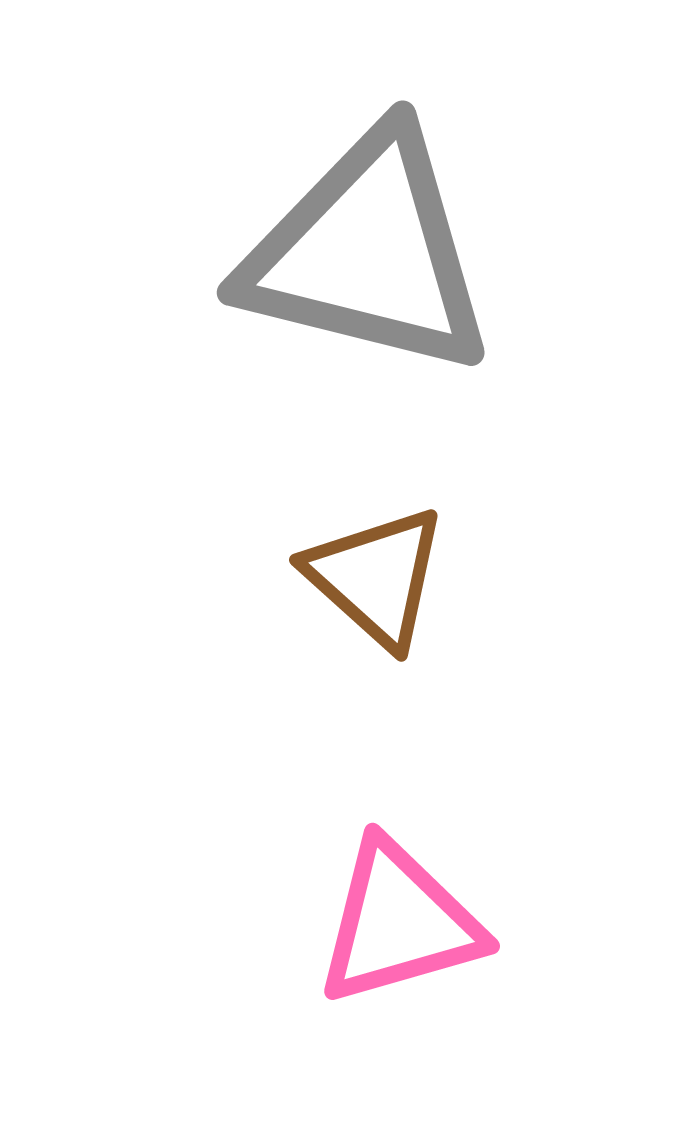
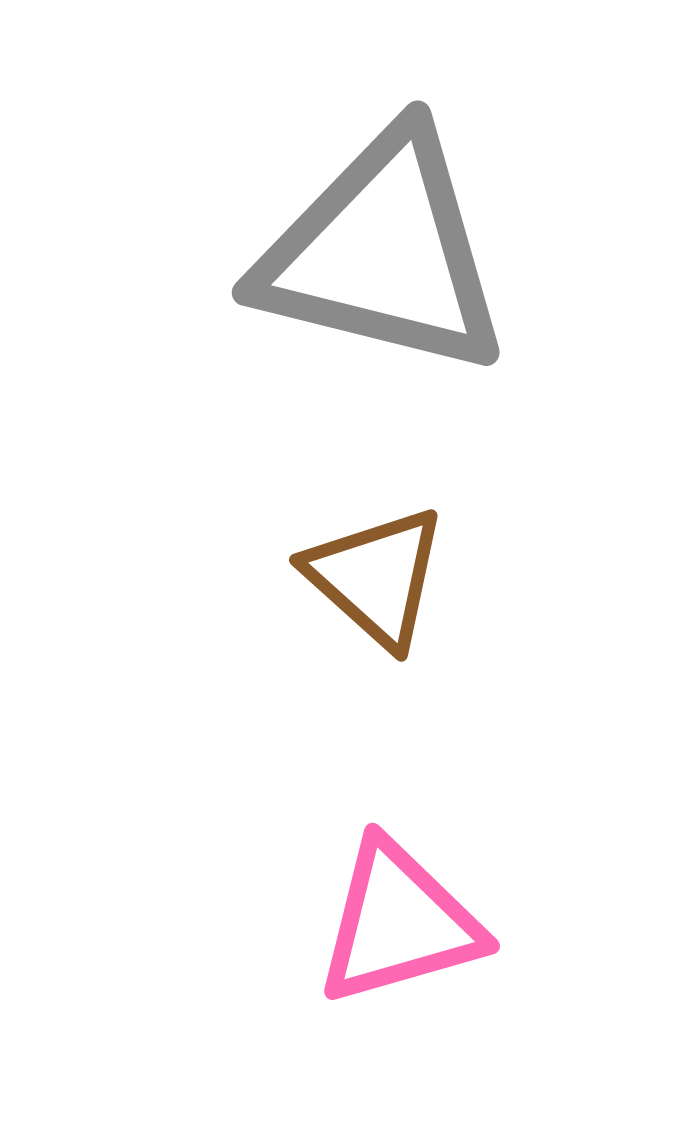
gray triangle: moved 15 px right
